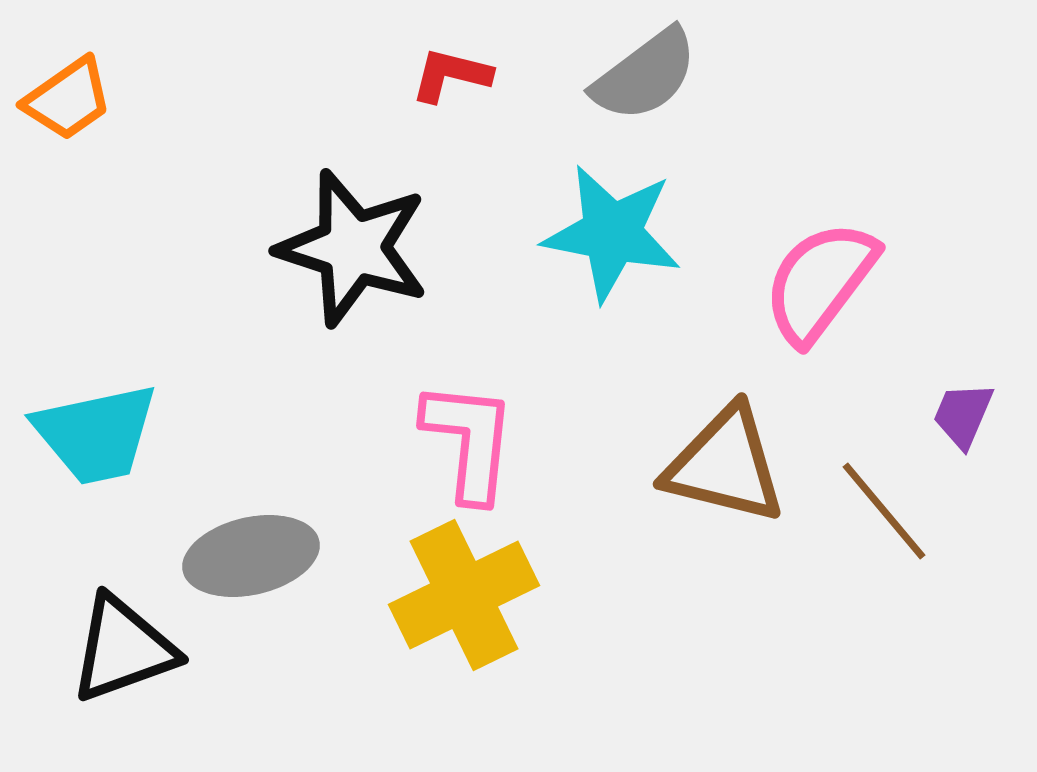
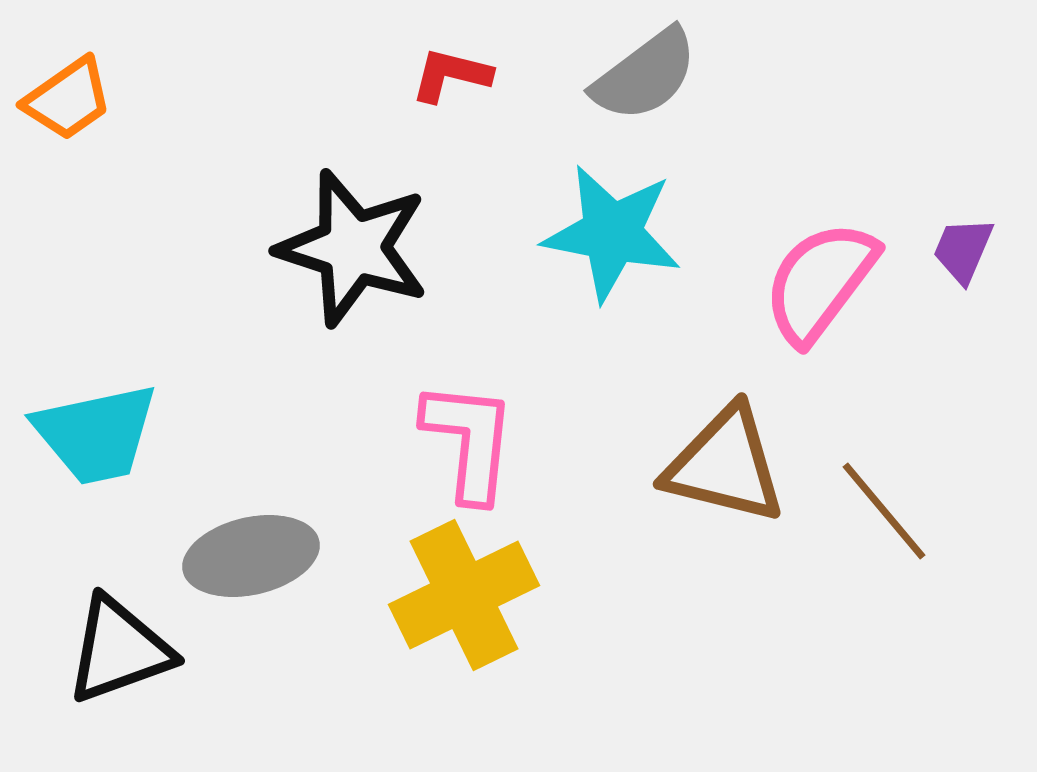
purple trapezoid: moved 165 px up
black triangle: moved 4 px left, 1 px down
